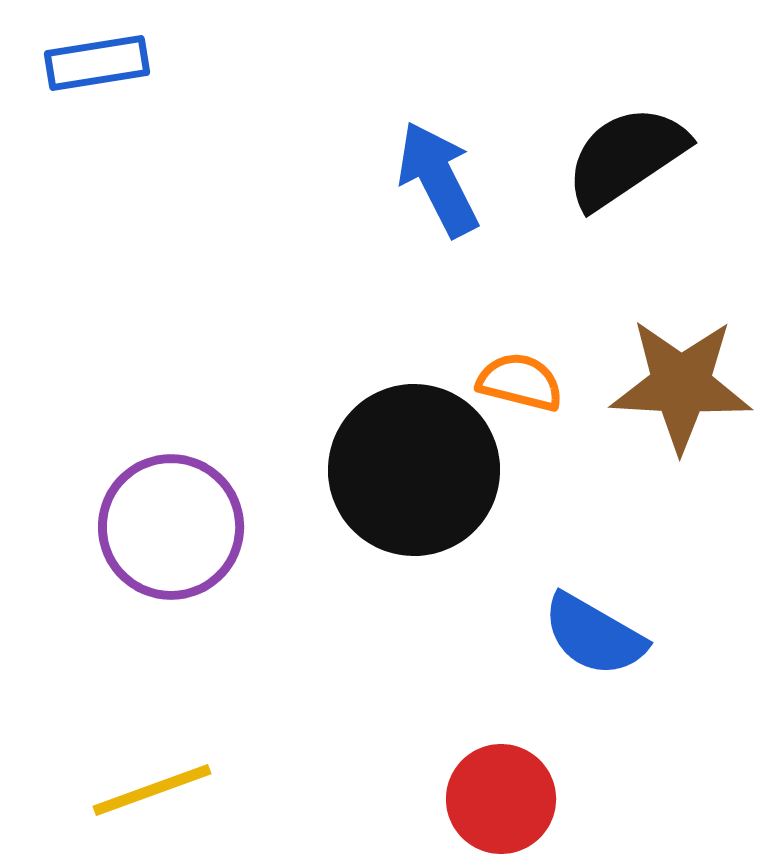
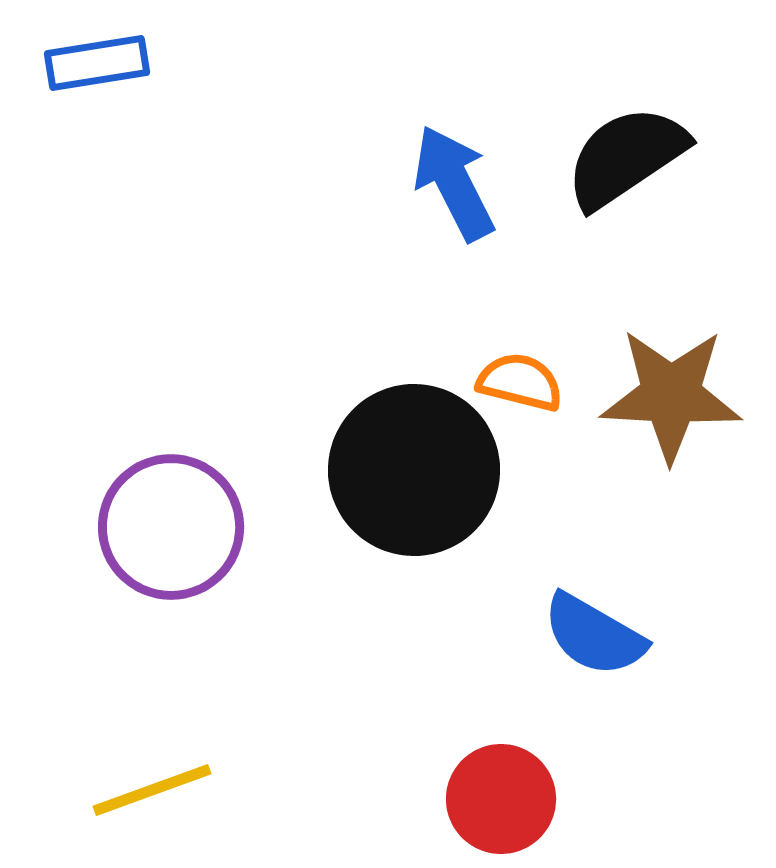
blue arrow: moved 16 px right, 4 px down
brown star: moved 10 px left, 10 px down
